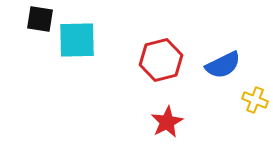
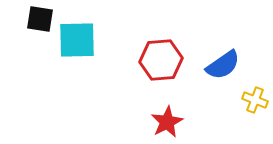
red hexagon: rotated 9 degrees clockwise
blue semicircle: rotated 9 degrees counterclockwise
